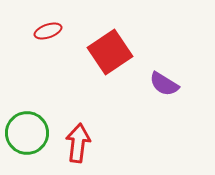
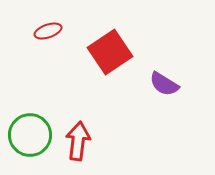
green circle: moved 3 px right, 2 px down
red arrow: moved 2 px up
